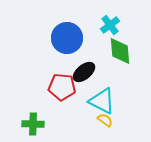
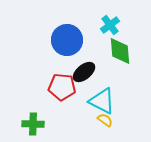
blue circle: moved 2 px down
